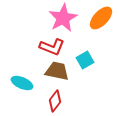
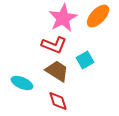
orange ellipse: moved 3 px left, 2 px up
red L-shape: moved 2 px right, 2 px up
brown trapezoid: rotated 20 degrees clockwise
red diamond: moved 3 px right; rotated 55 degrees counterclockwise
